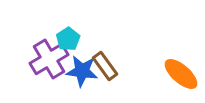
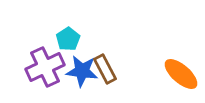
purple cross: moved 4 px left, 8 px down; rotated 6 degrees clockwise
brown rectangle: moved 3 px down; rotated 8 degrees clockwise
